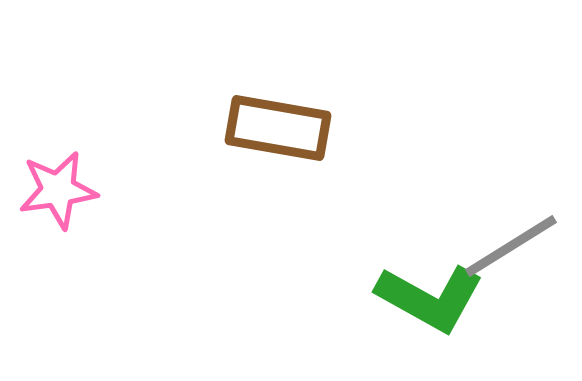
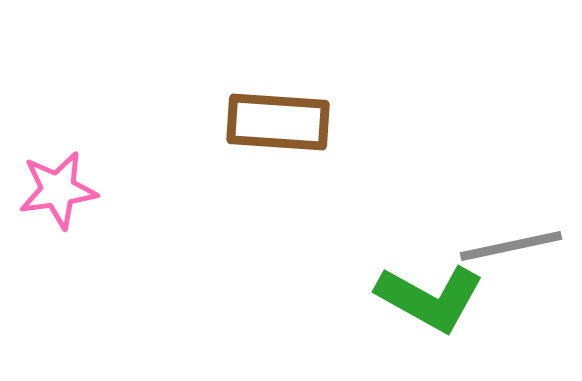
brown rectangle: moved 6 px up; rotated 6 degrees counterclockwise
gray line: rotated 20 degrees clockwise
